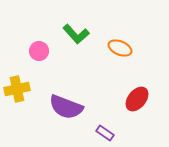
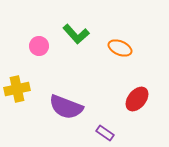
pink circle: moved 5 px up
